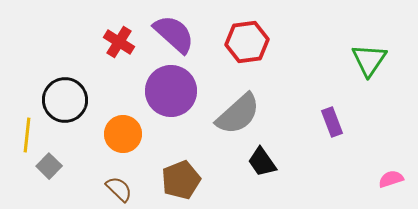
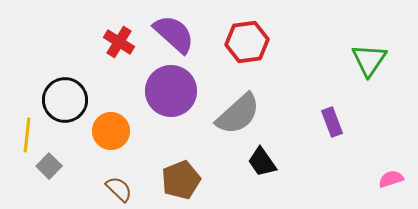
orange circle: moved 12 px left, 3 px up
